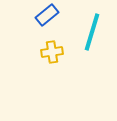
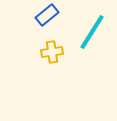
cyan line: rotated 15 degrees clockwise
